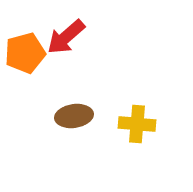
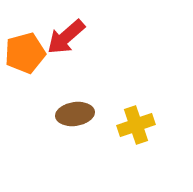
brown ellipse: moved 1 px right, 2 px up
yellow cross: moved 1 px left, 1 px down; rotated 24 degrees counterclockwise
